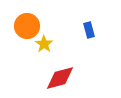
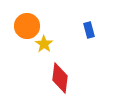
red diamond: rotated 68 degrees counterclockwise
